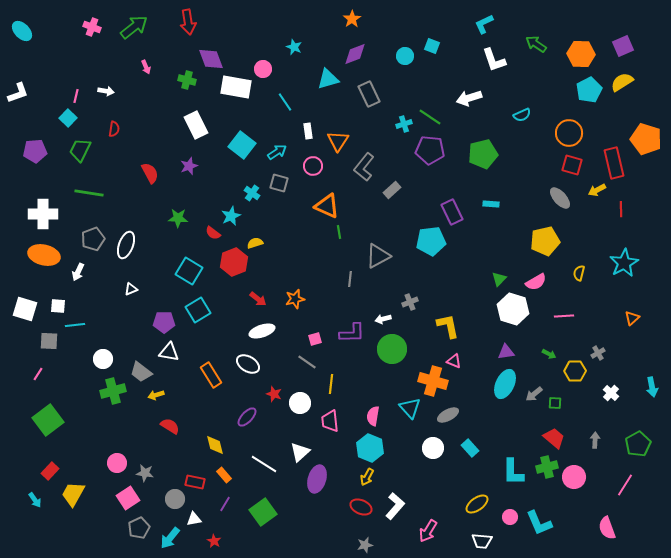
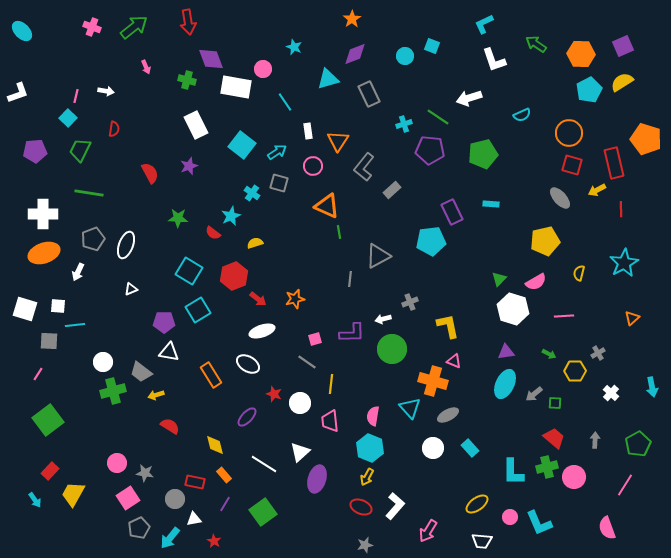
green line at (430, 117): moved 8 px right
orange ellipse at (44, 255): moved 2 px up; rotated 32 degrees counterclockwise
red hexagon at (234, 262): moved 14 px down
white circle at (103, 359): moved 3 px down
